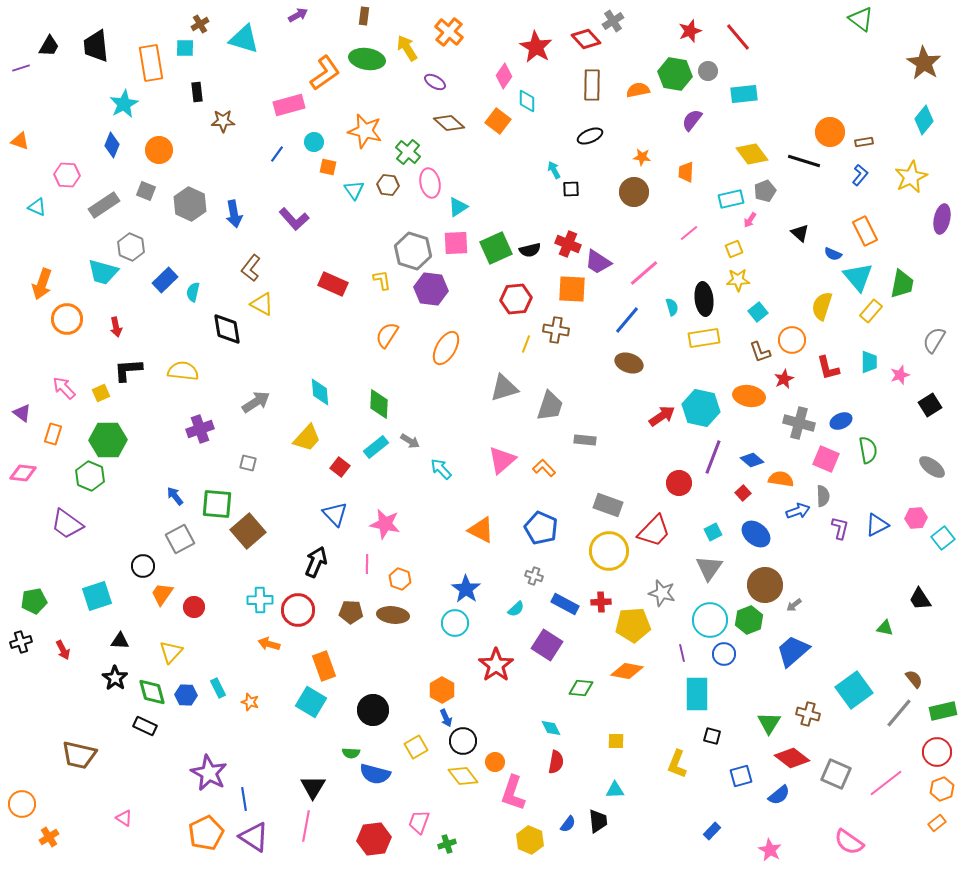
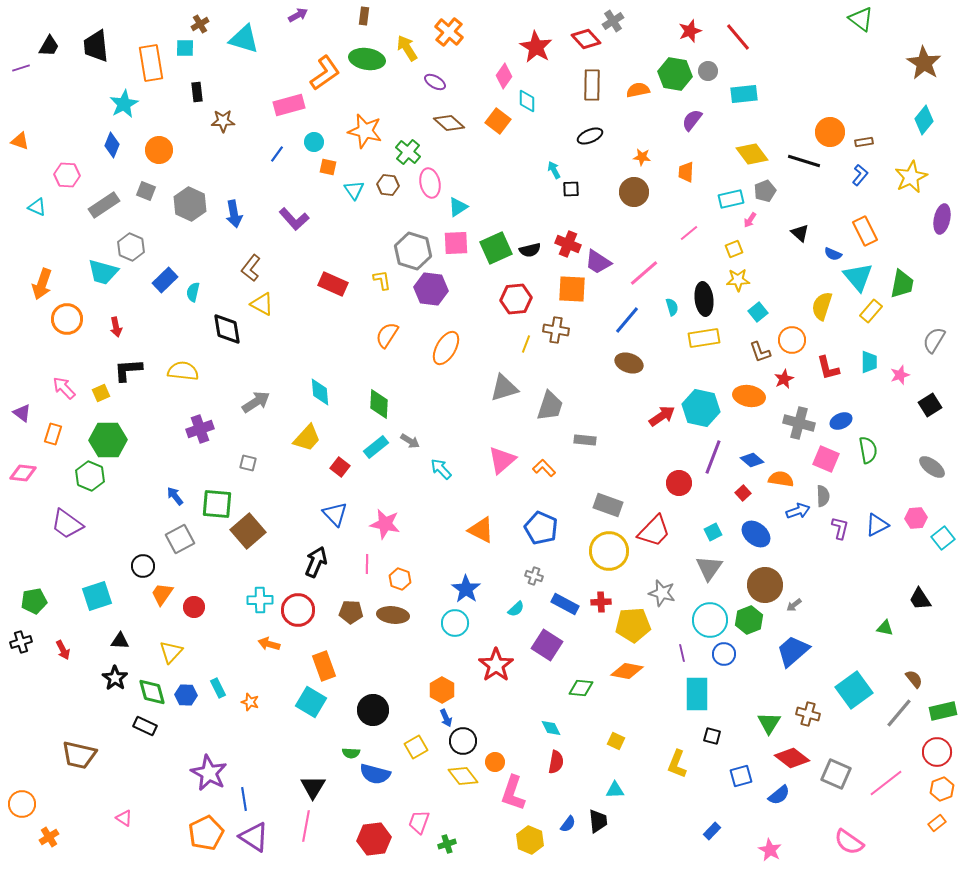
yellow square at (616, 741): rotated 24 degrees clockwise
